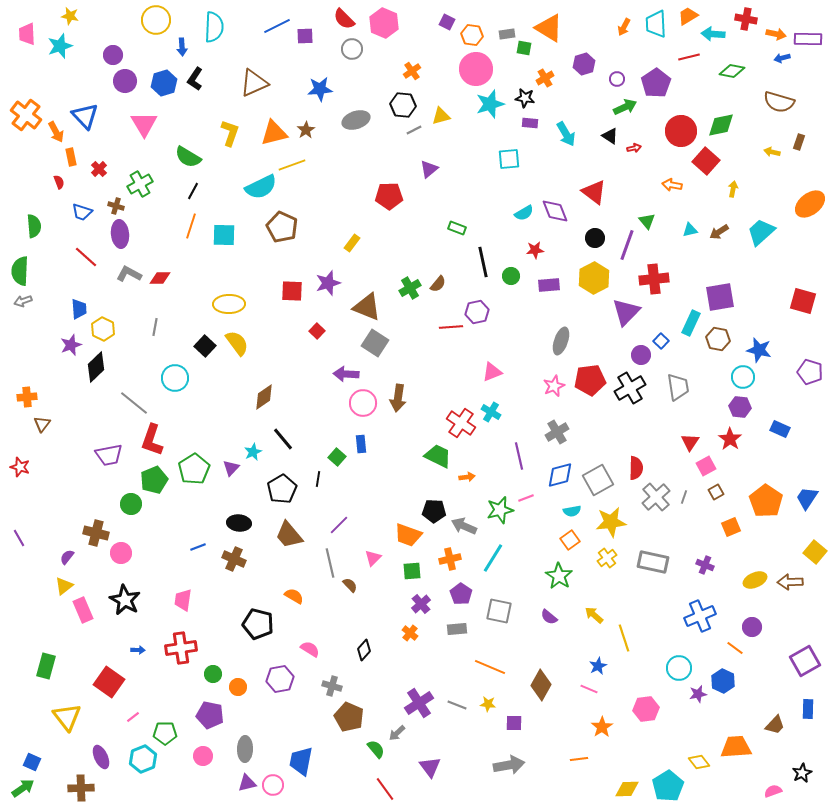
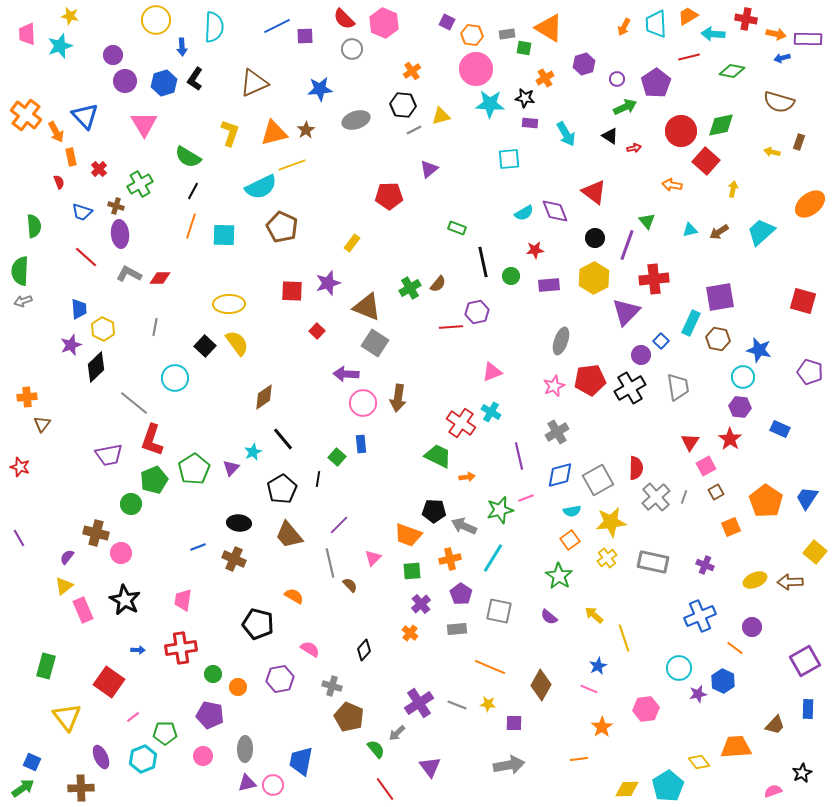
cyan star at (490, 104): rotated 20 degrees clockwise
